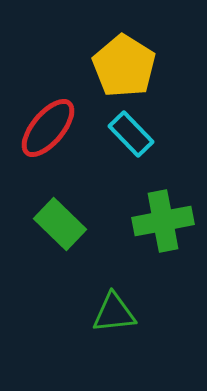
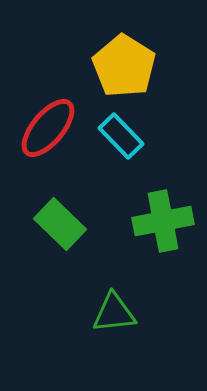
cyan rectangle: moved 10 px left, 2 px down
